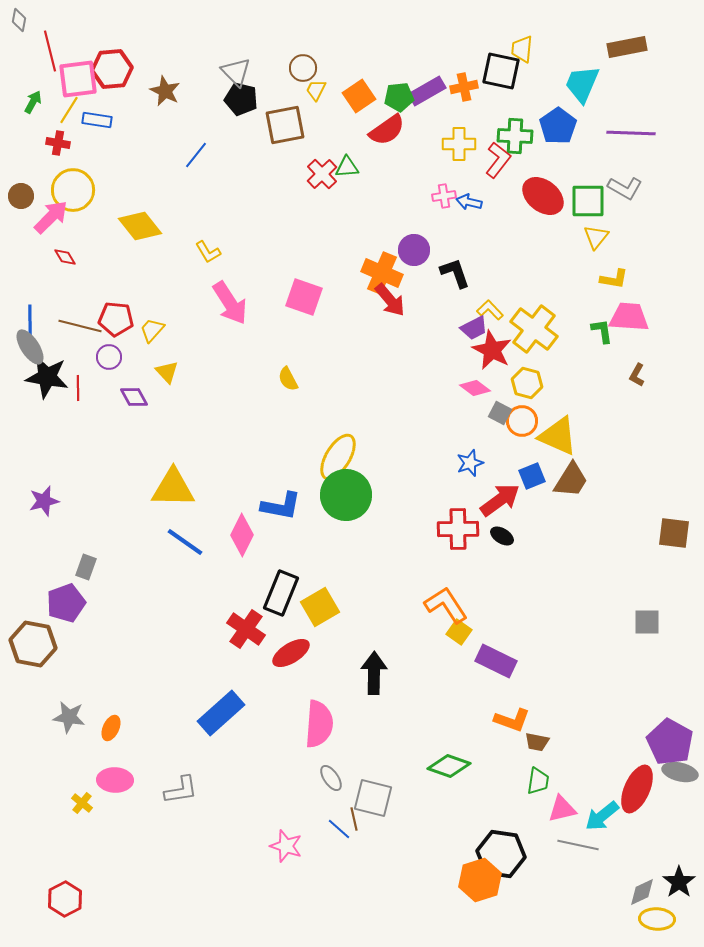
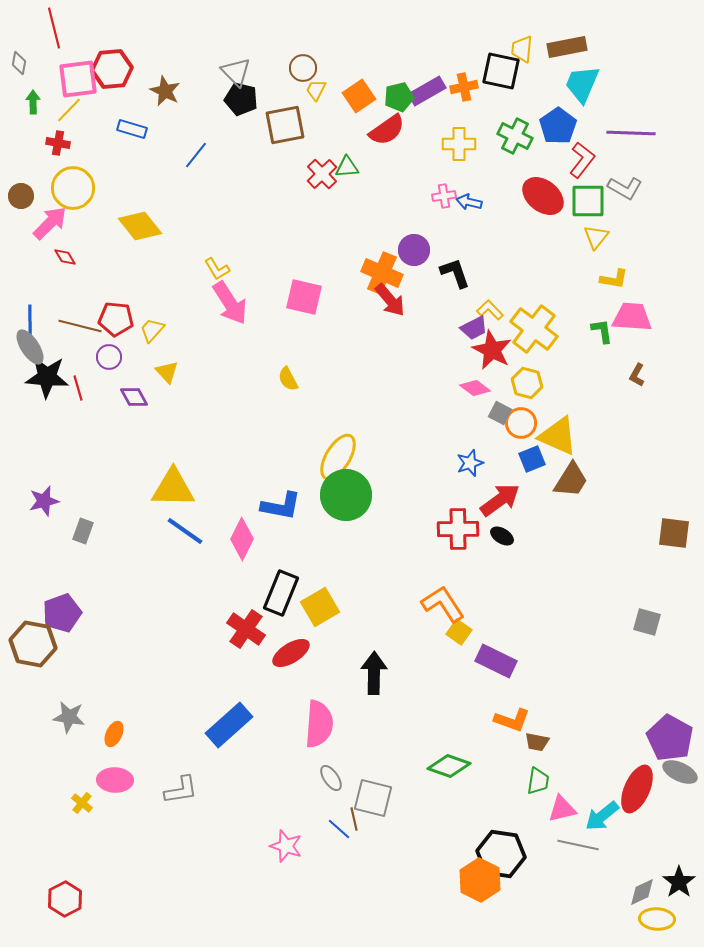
gray diamond at (19, 20): moved 43 px down
brown rectangle at (627, 47): moved 60 px left
red line at (50, 51): moved 4 px right, 23 px up
green pentagon at (399, 97): rotated 8 degrees counterclockwise
green arrow at (33, 102): rotated 30 degrees counterclockwise
yellow line at (69, 110): rotated 12 degrees clockwise
blue rectangle at (97, 120): moved 35 px right, 9 px down; rotated 8 degrees clockwise
green cross at (515, 136): rotated 24 degrees clockwise
red L-shape at (498, 160): moved 84 px right
yellow circle at (73, 190): moved 2 px up
pink arrow at (51, 217): moved 1 px left, 6 px down
yellow L-shape at (208, 252): moved 9 px right, 17 px down
pink square at (304, 297): rotated 6 degrees counterclockwise
pink trapezoid at (629, 317): moved 3 px right
black star at (47, 377): rotated 6 degrees counterclockwise
red line at (78, 388): rotated 15 degrees counterclockwise
orange circle at (522, 421): moved 1 px left, 2 px down
blue square at (532, 476): moved 17 px up
pink diamond at (242, 535): moved 4 px down
blue line at (185, 542): moved 11 px up
gray rectangle at (86, 567): moved 3 px left, 36 px up
purple pentagon at (66, 603): moved 4 px left, 10 px down
orange L-shape at (446, 605): moved 3 px left, 1 px up
gray square at (647, 622): rotated 16 degrees clockwise
blue rectangle at (221, 713): moved 8 px right, 12 px down
orange ellipse at (111, 728): moved 3 px right, 6 px down
purple pentagon at (670, 742): moved 4 px up
gray ellipse at (680, 772): rotated 12 degrees clockwise
orange hexagon at (480, 880): rotated 15 degrees counterclockwise
